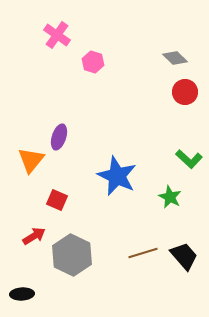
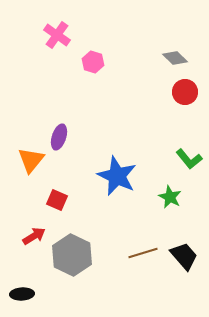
green L-shape: rotated 8 degrees clockwise
